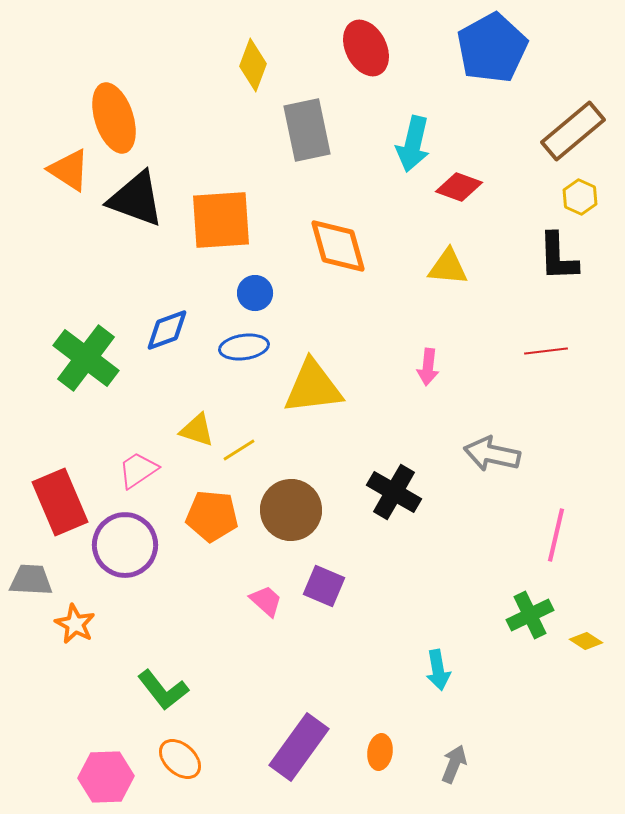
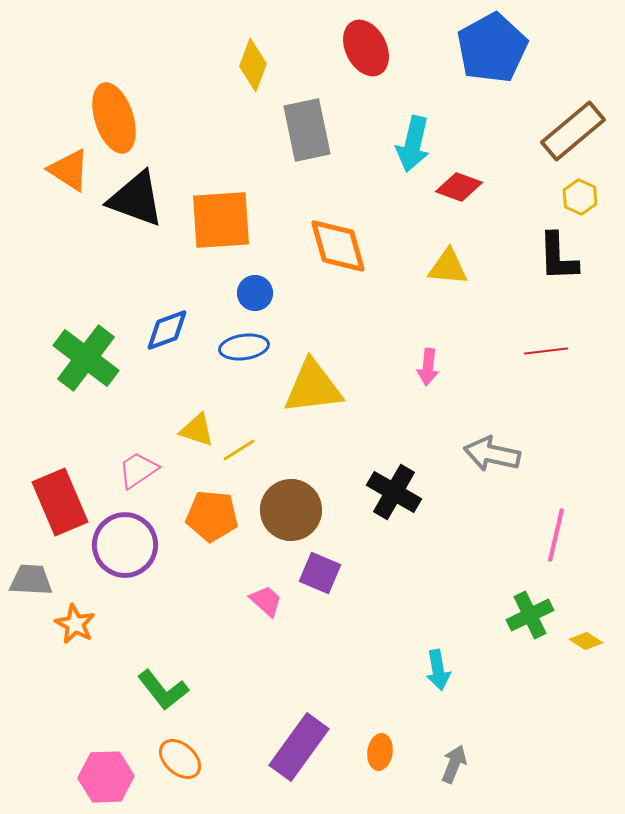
purple square at (324, 586): moved 4 px left, 13 px up
